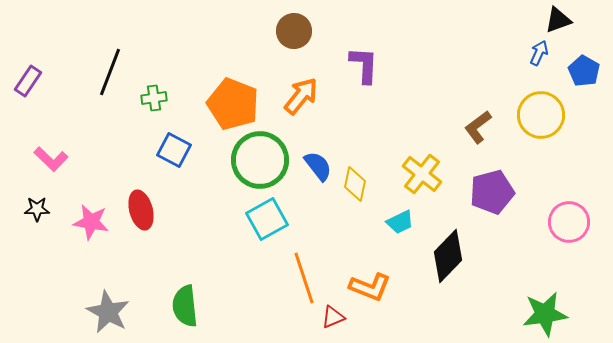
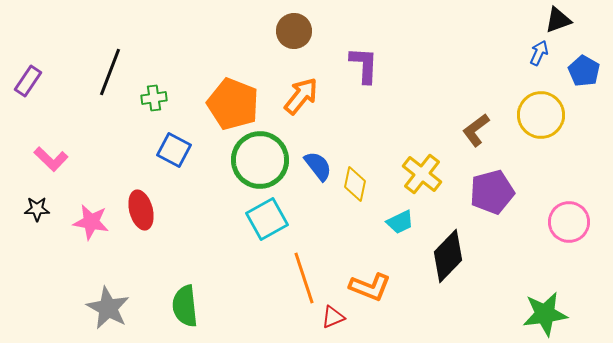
brown L-shape: moved 2 px left, 3 px down
gray star: moved 4 px up
